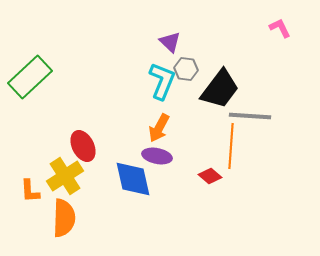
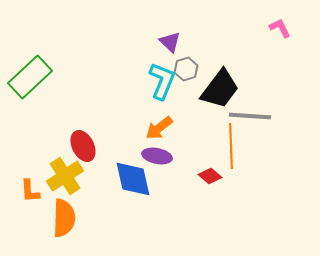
gray hexagon: rotated 25 degrees counterclockwise
orange arrow: rotated 24 degrees clockwise
orange line: rotated 6 degrees counterclockwise
